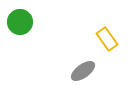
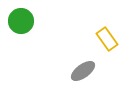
green circle: moved 1 px right, 1 px up
